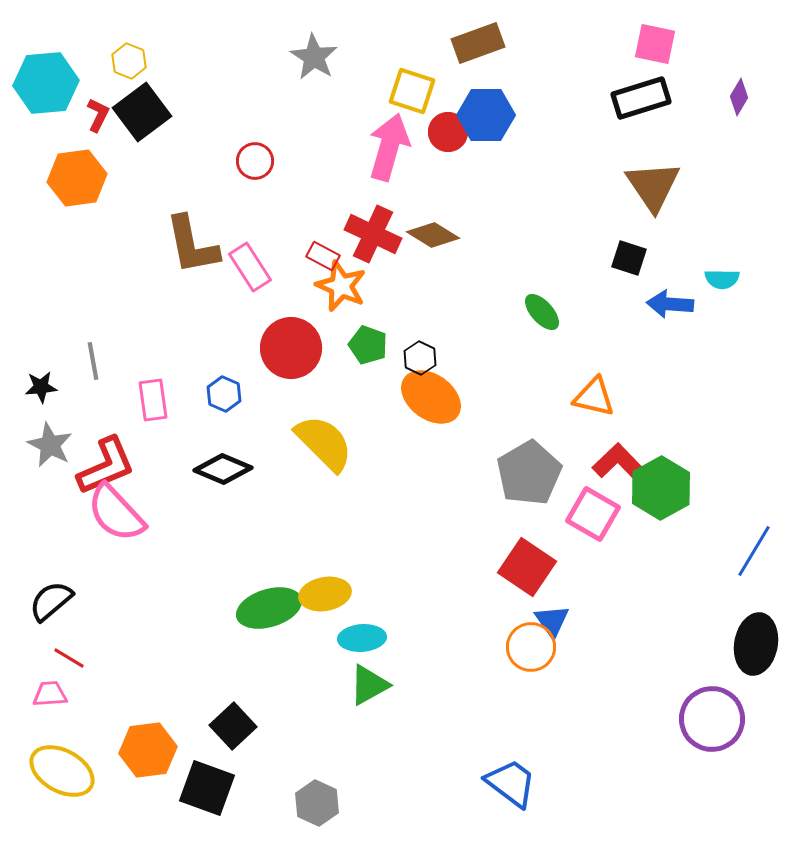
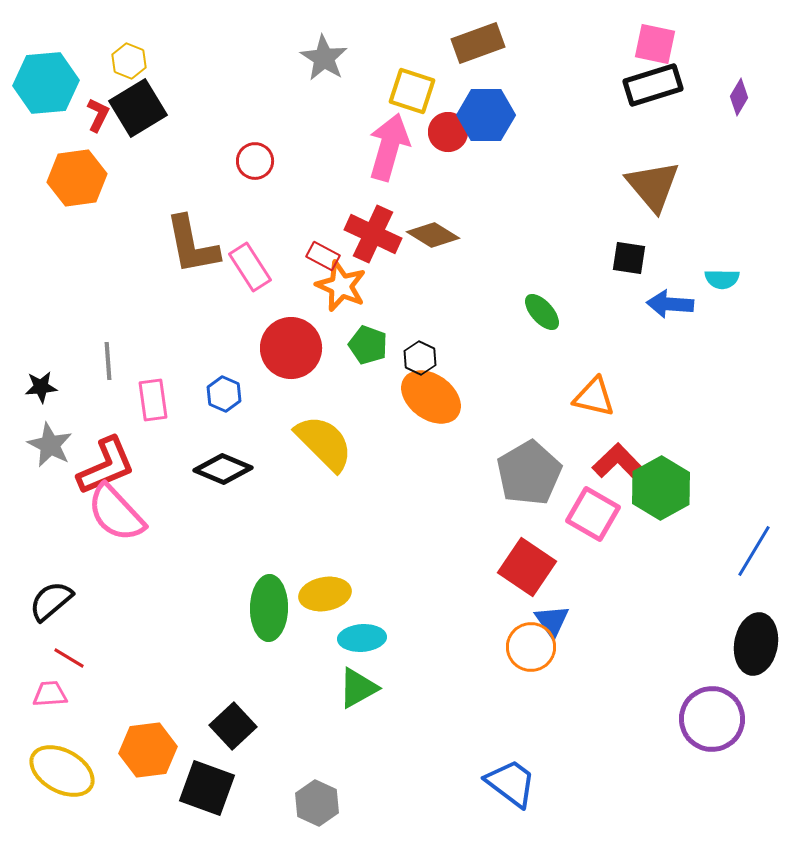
gray star at (314, 57): moved 10 px right, 1 px down
black rectangle at (641, 98): moved 12 px right, 13 px up
black square at (142, 112): moved 4 px left, 4 px up; rotated 6 degrees clockwise
brown triangle at (653, 186): rotated 6 degrees counterclockwise
black square at (629, 258): rotated 9 degrees counterclockwise
gray line at (93, 361): moved 15 px right; rotated 6 degrees clockwise
green ellipse at (269, 608): rotated 72 degrees counterclockwise
green triangle at (369, 685): moved 11 px left, 3 px down
